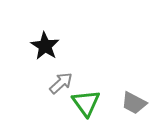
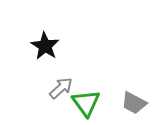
gray arrow: moved 5 px down
